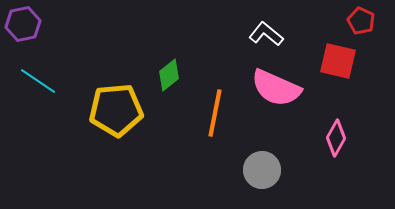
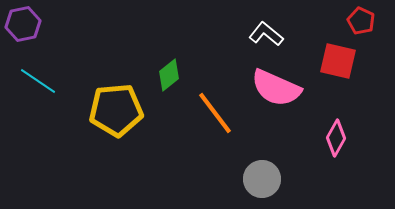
orange line: rotated 48 degrees counterclockwise
gray circle: moved 9 px down
